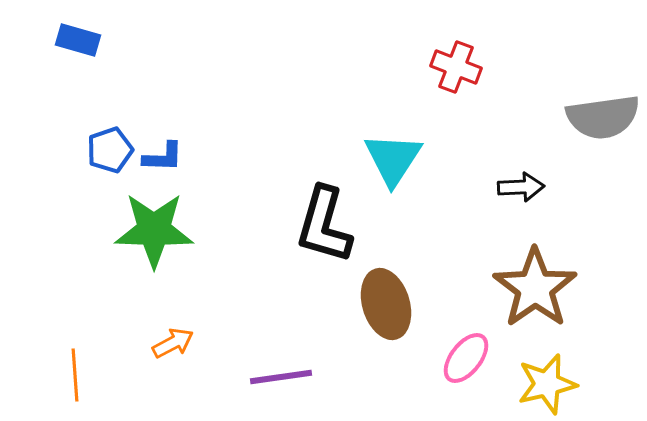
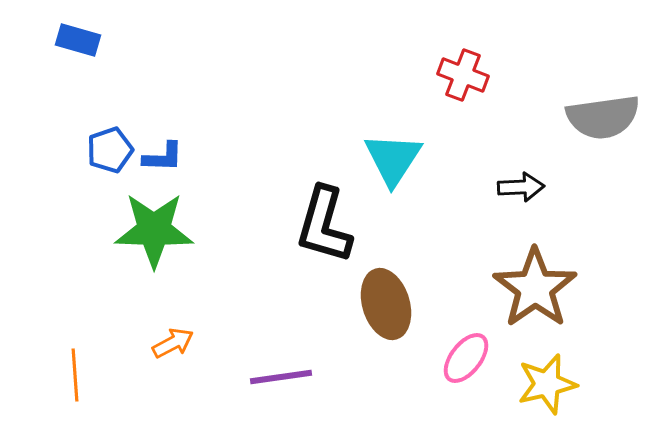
red cross: moved 7 px right, 8 px down
